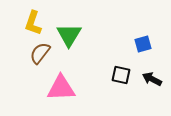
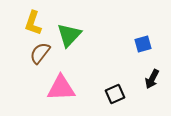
green triangle: rotated 12 degrees clockwise
black square: moved 6 px left, 19 px down; rotated 36 degrees counterclockwise
black arrow: rotated 90 degrees counterclockwise
